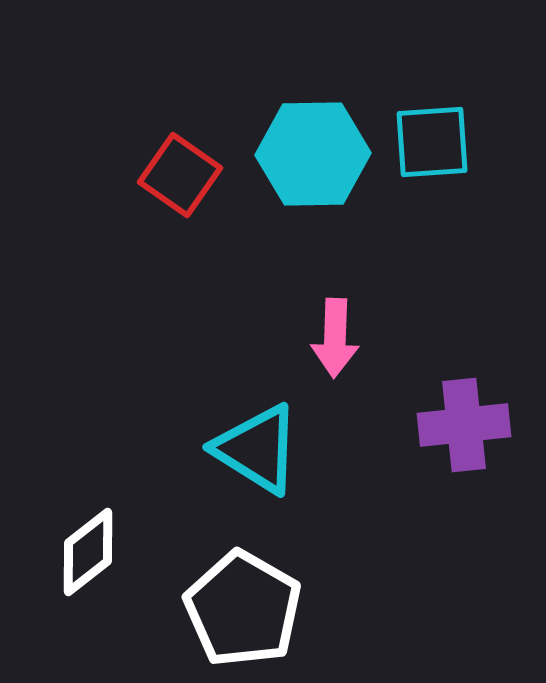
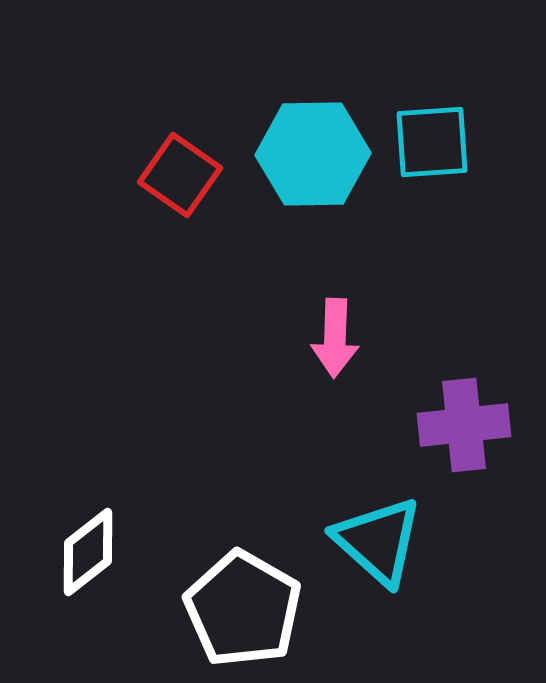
cyan triangle: moved 121 px right, 92 px down; rotated 10 degrees clockwise
